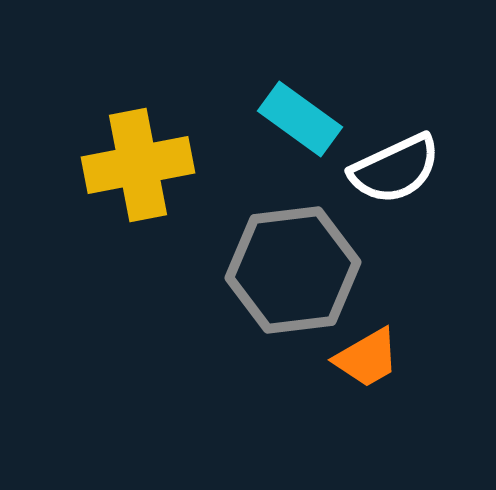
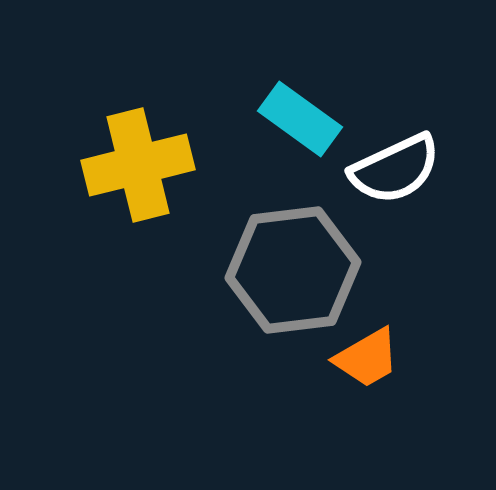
yellow cross: rotated 3 degrees counterclockwise
